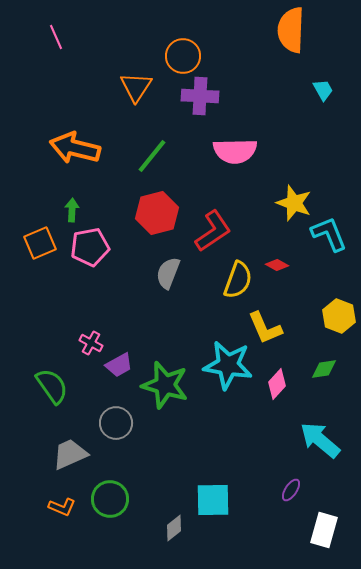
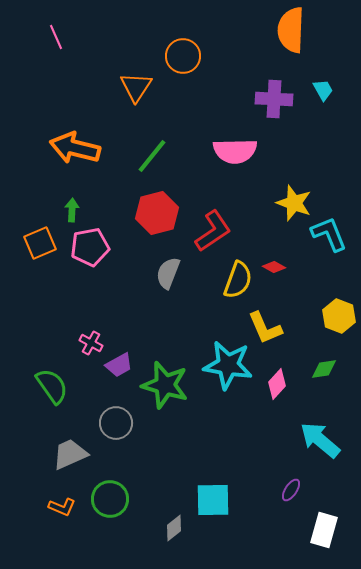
purple cross: moved 74 px right, 3 px down
red diamond: moved 3 px left, 2 px down
